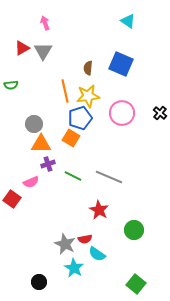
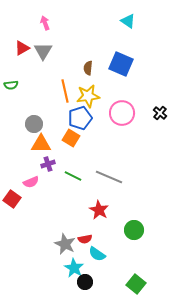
black circle: moved 46 px right
